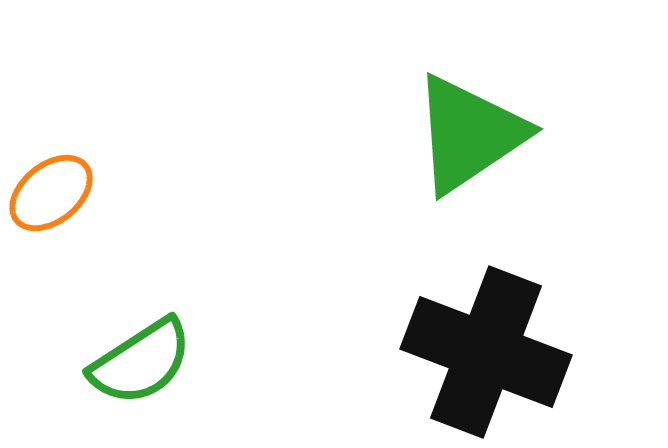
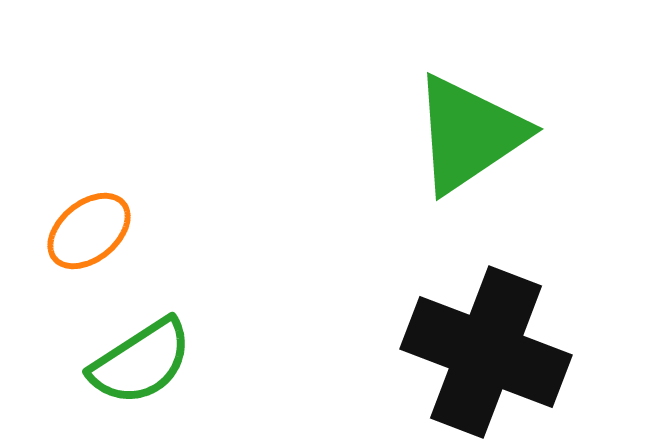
orange ellipse: moved 38 px right, 38 px down
